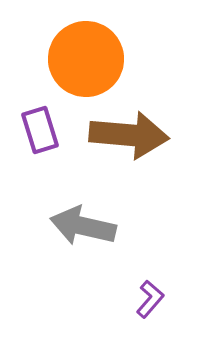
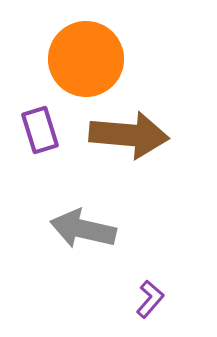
gray arrow: moved 3 px down
